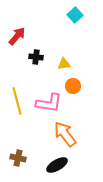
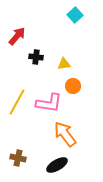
yellow line: moved 1 px down; rotated 44 degrees clockwise
